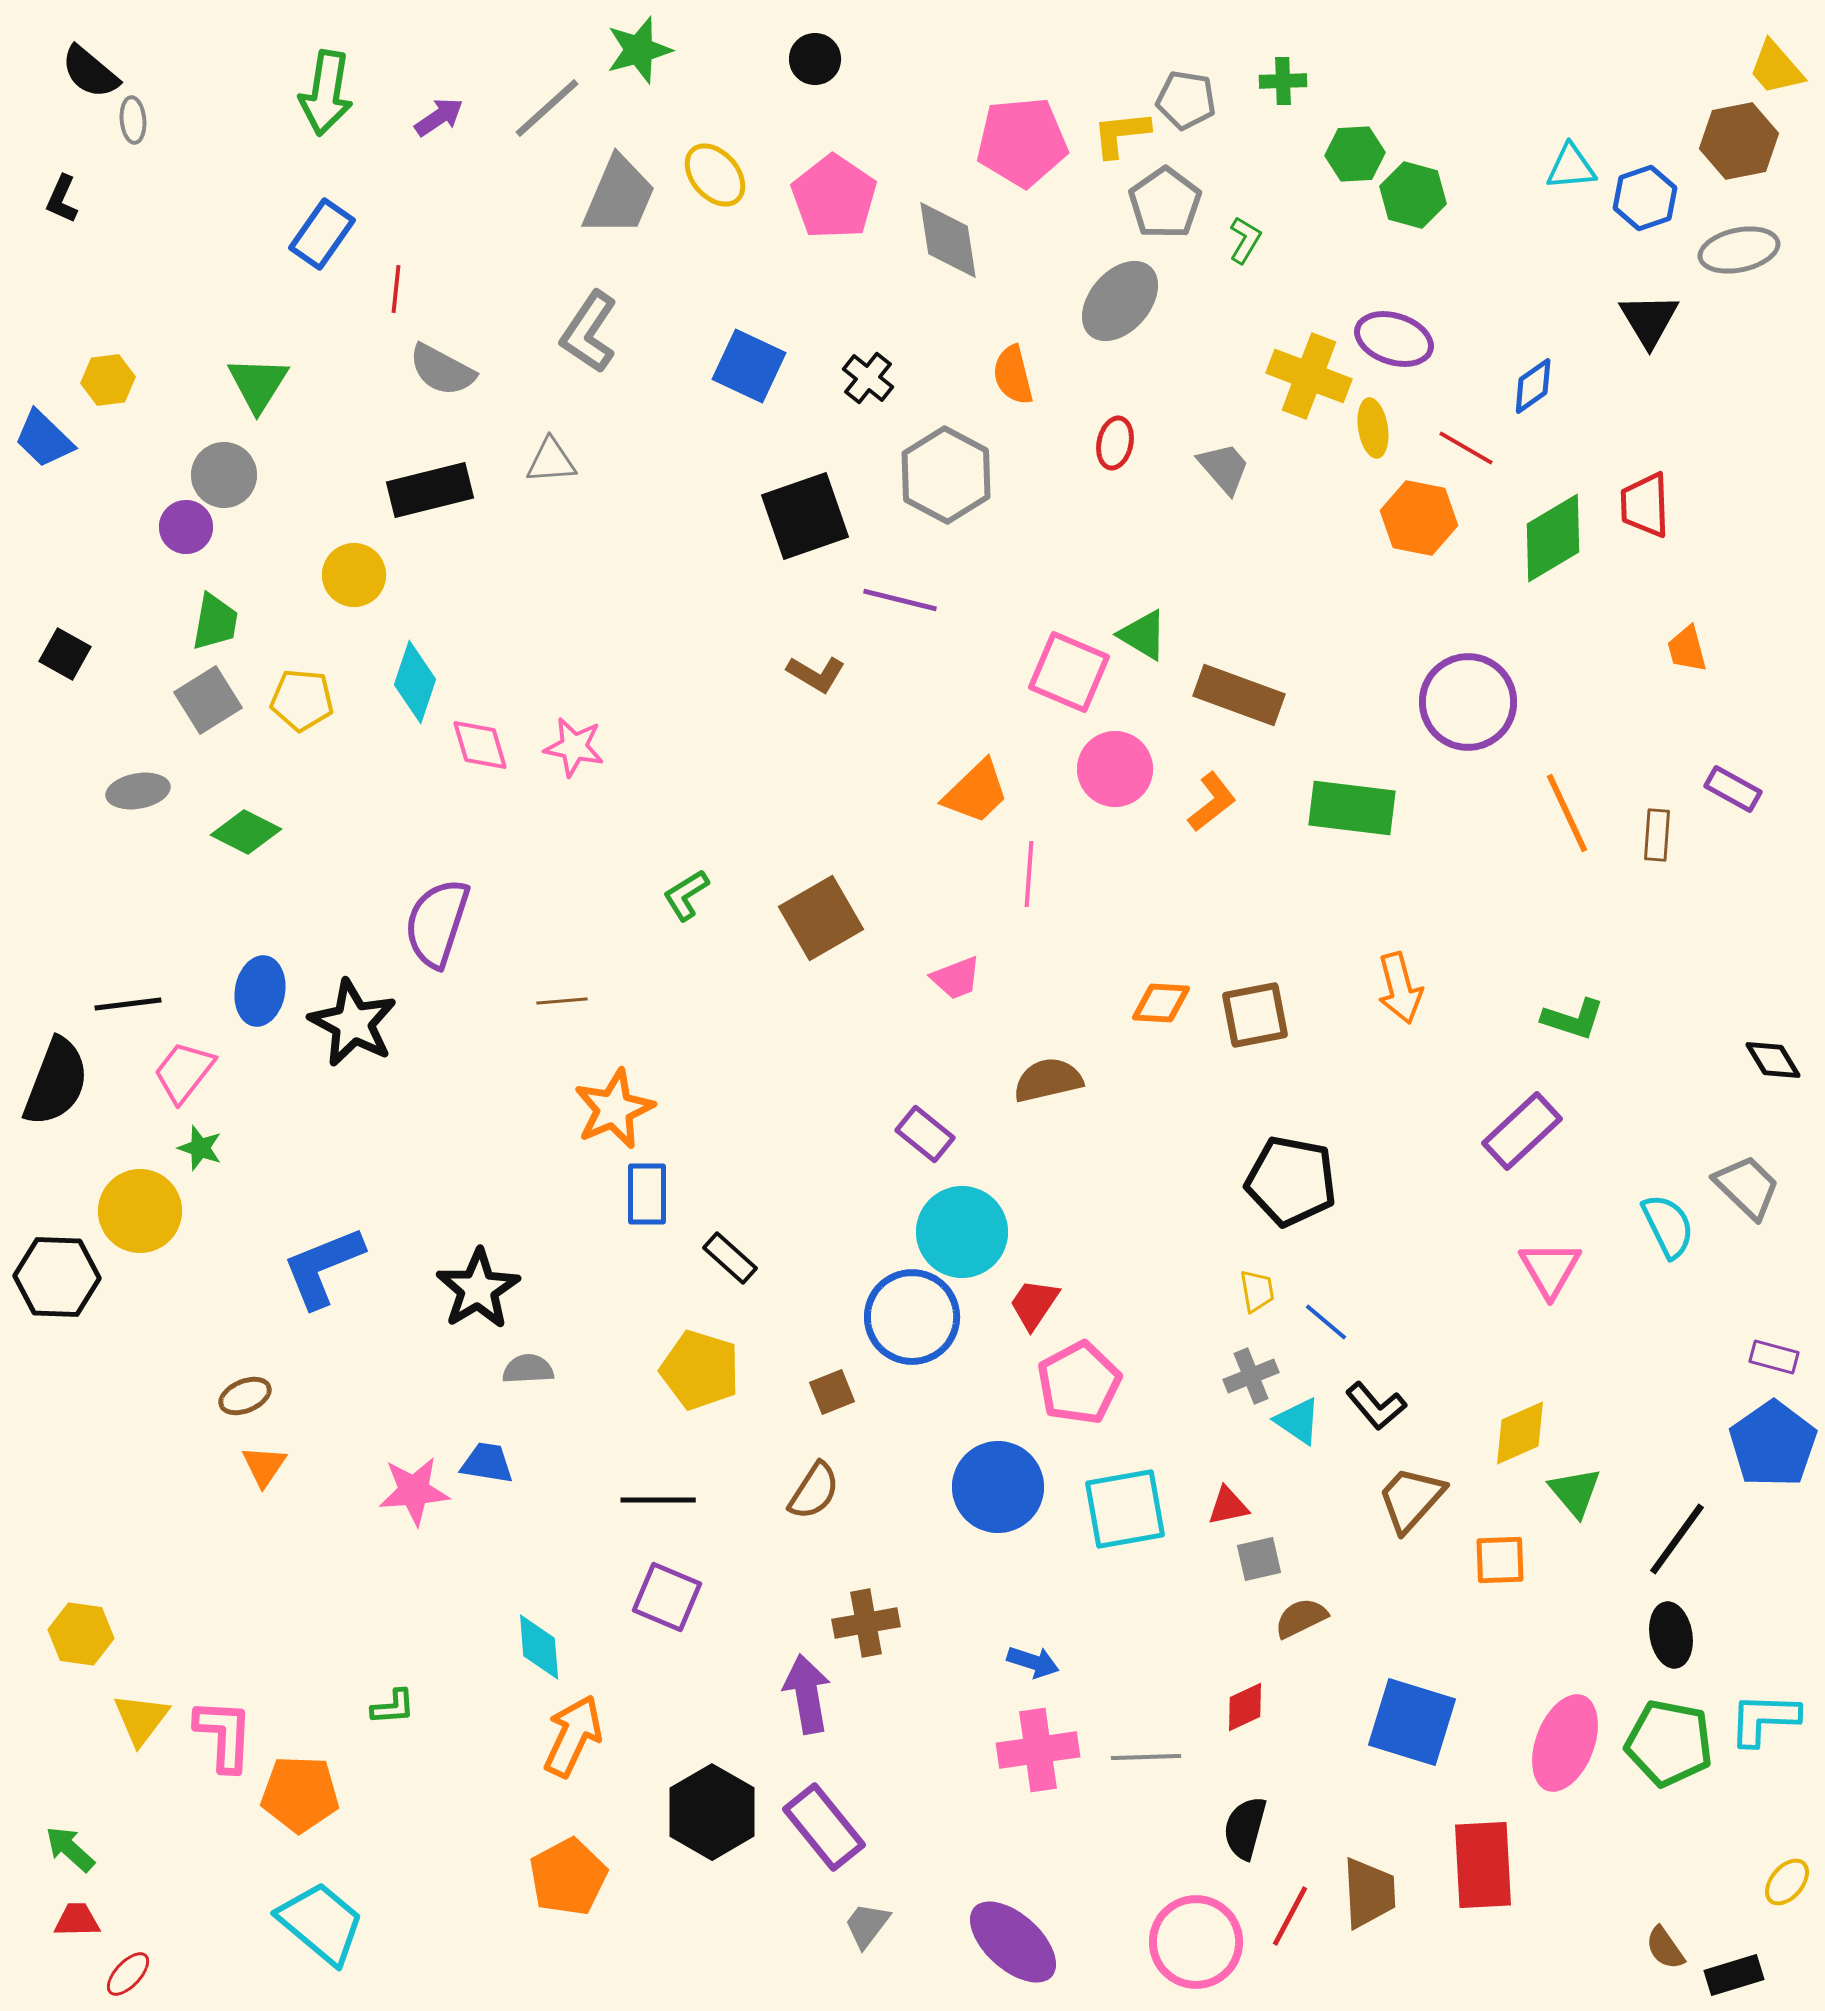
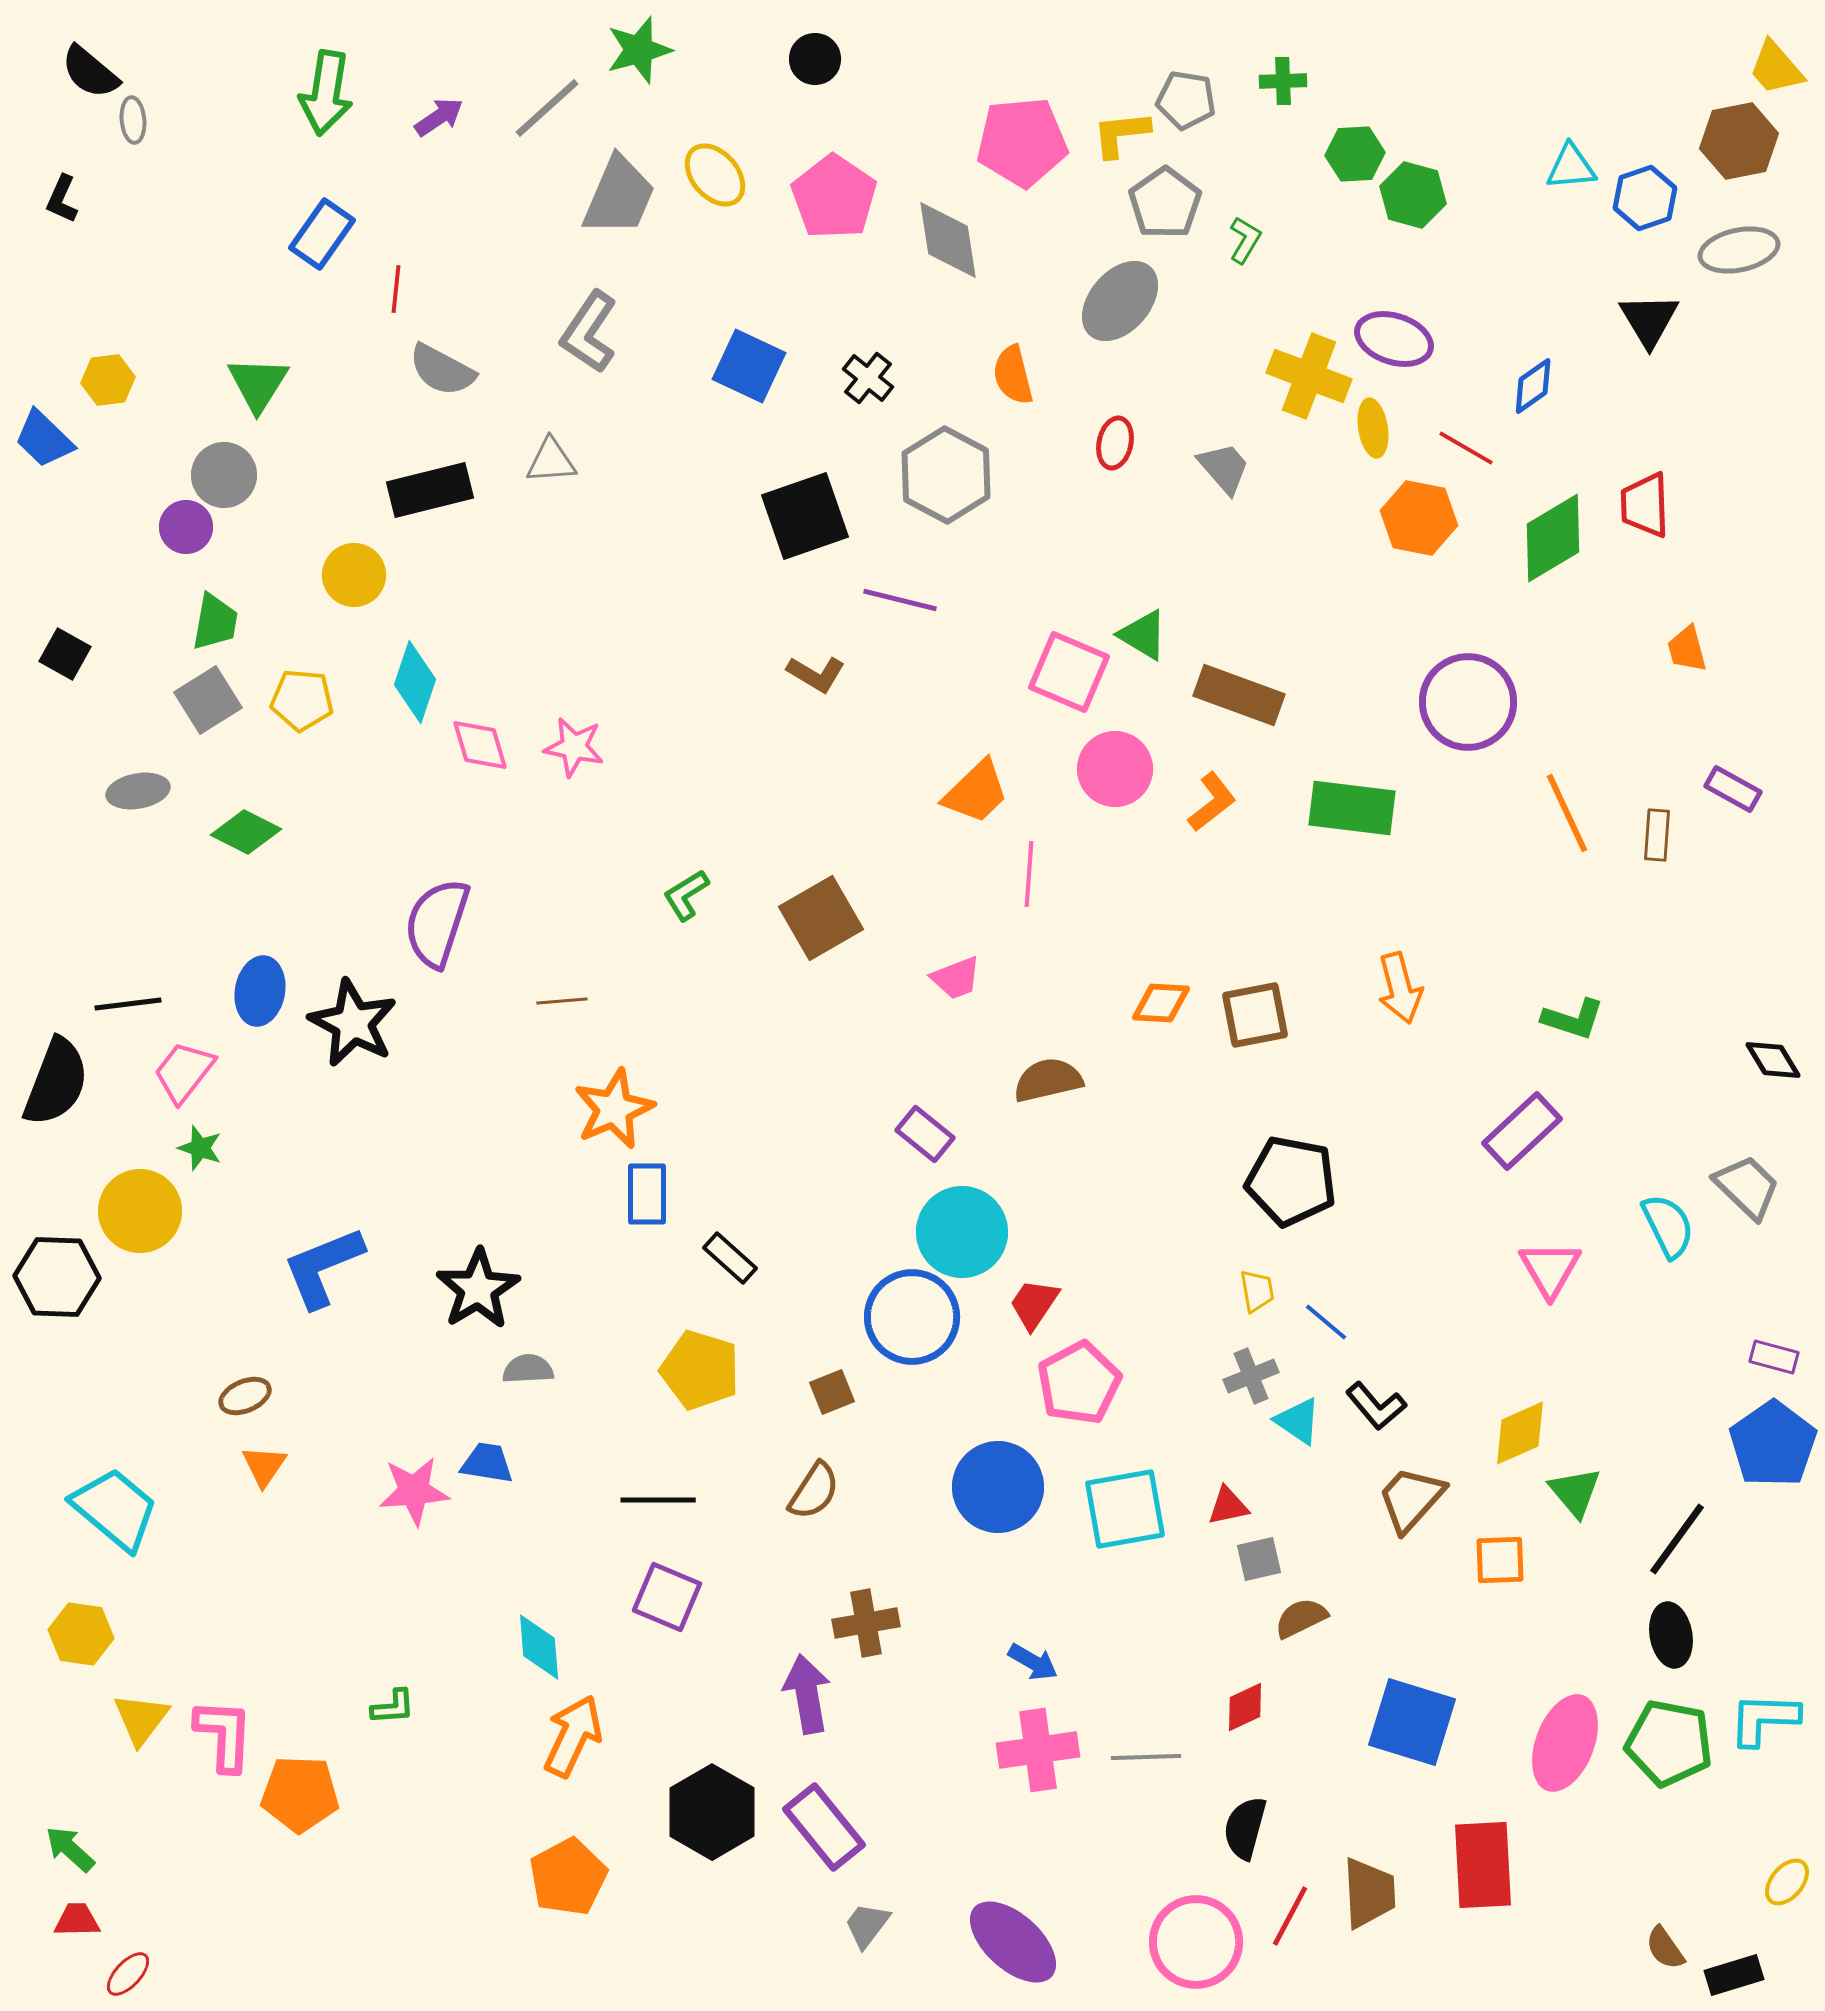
blue arrow at (1033, 1662): rotated 12 degrees clockwise
cyan trapezoid at (321, 1923): moved 206 px left, 414 px up
